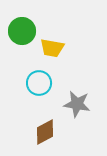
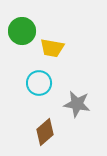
brown diamond: rotated 12 degrees counterclockwise
